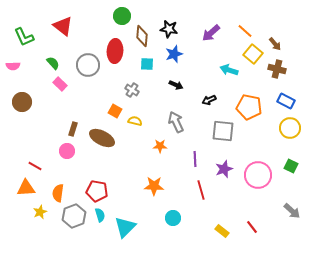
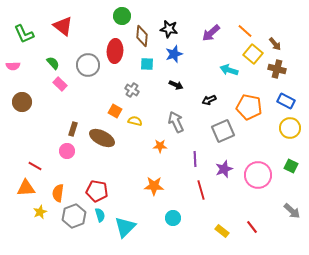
green L-shape at (24, 37): moved 3 px up
gray square at (223, 131): rotated 30 degrees counterclockwise
